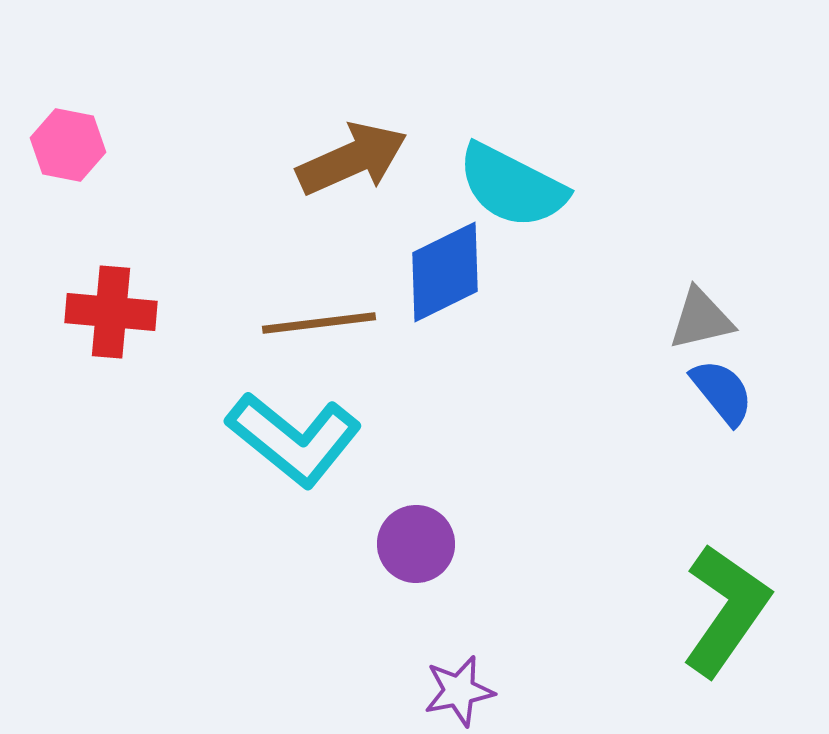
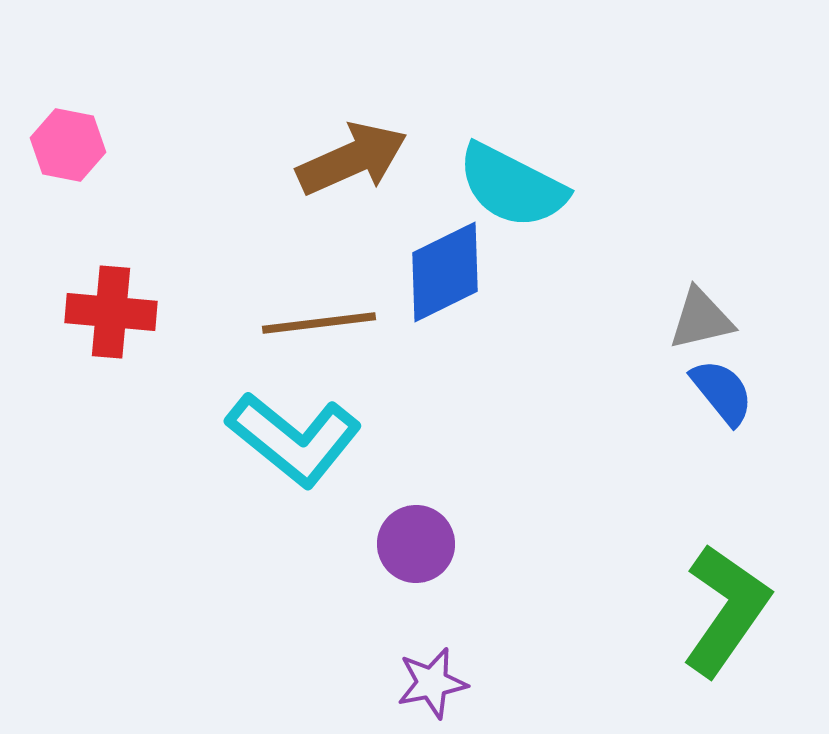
purple star: moved 27 px left, 8 px up
